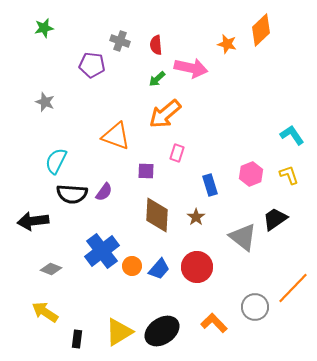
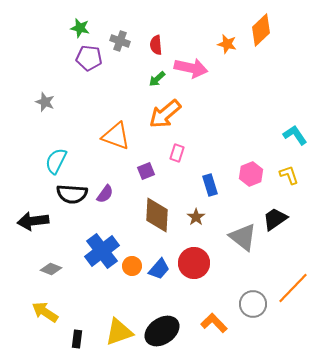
green star: moved 36 px right; rotated 24 degrees clockwise
purple pentagon: moved 3 px left, 7 px up
cyan L-shape: moved 3 px right
purple square: rotated 24 degrees counterclockwise
purple semicircle: moved 1 px right, 2 px down
red circle: moved 3 px left, 4 px up
gray circle: moved 2 px left, 3 px up
yellow triangle: rotated 12 degrees clockwise
